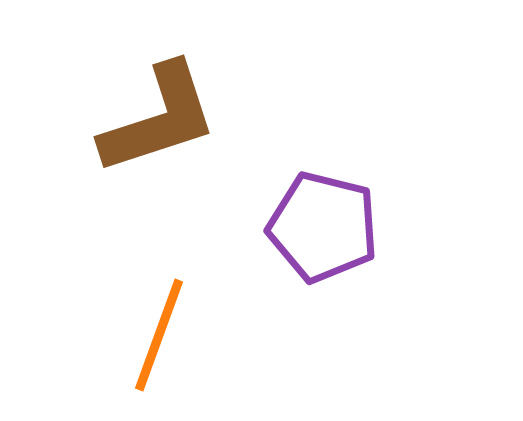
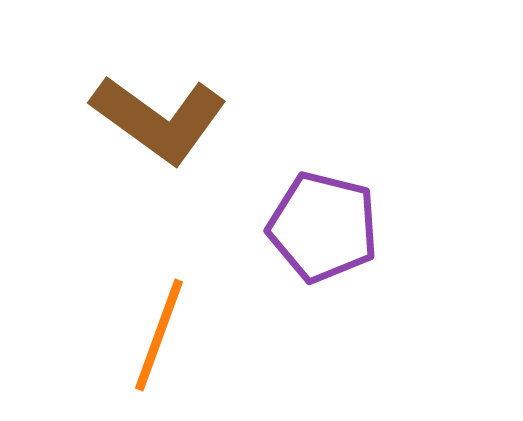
brown L-shape: rotated 54 degrees clockwise
